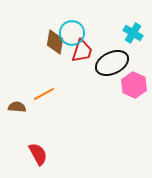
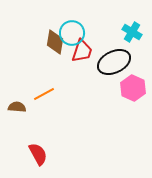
cyan cross: moved 1 px left, 1 px up
black ellipse: moved 2 px right, 1 px up
pink hexagon: moved 1 px left, 3 px down
